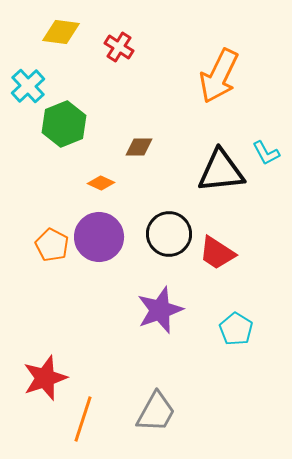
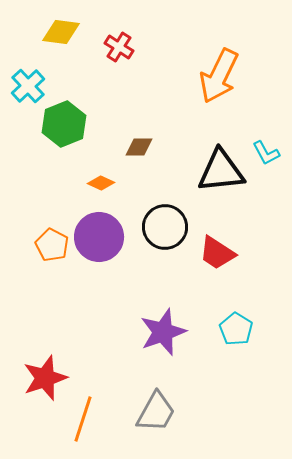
black circle: moved 4 px left, 7 px up
purple star: moved 3 px right, 22 px down
